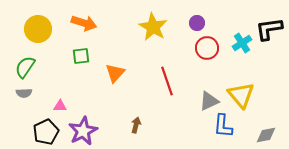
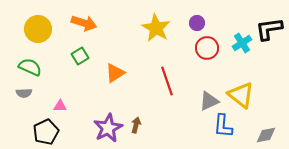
yellow star: moved 3 px right, 1 px down
green square: moved 1 px left; rotated 24 degrees counterclockwise
green semicircle: moved 5 px right; rotated 80 degrees clockwise
orange triangle: rotated 15 degrees clockwise
yellow triangle: rotated 12 degrees counterclockwise
purple star: moved 25 px right, 3 px up
